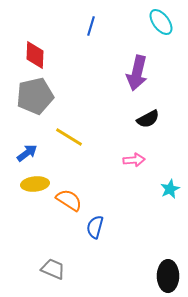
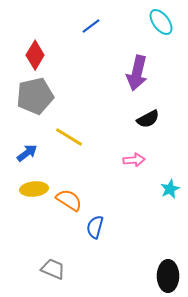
blue line: rotated 36 degrees clockwise
red diamond: rotated 28 degrees clockwise
yellow ellipse: moved 1 px left, 5 px down
